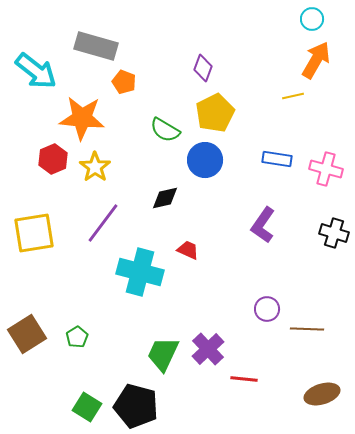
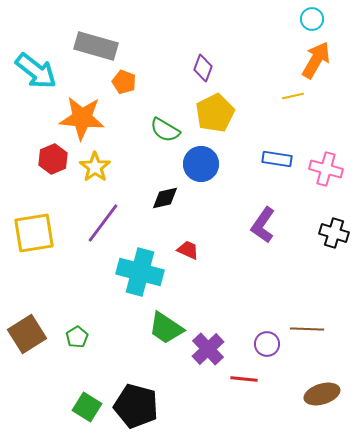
blue circle: moved 4 px left, 4 px down
purple circle: moved 35 px down
green trapezoid: moved 3 px right, 26 px up; rotated 81 degrees counterclockwise
